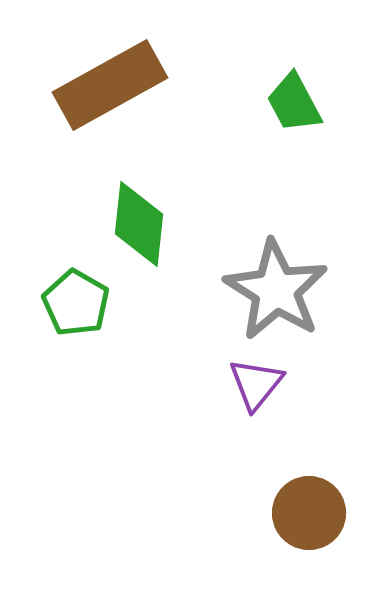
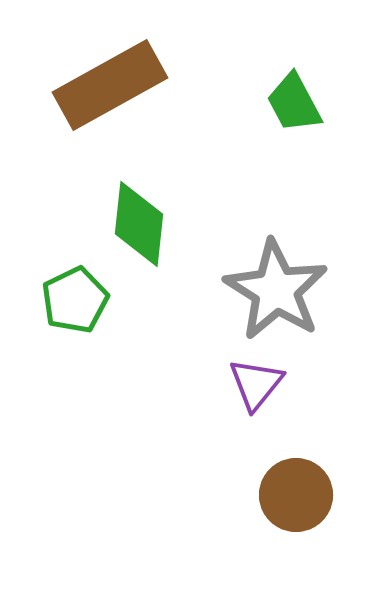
green pentagon: moved 1 px left, 3 px up; rotated 16 degrees clockwise
brown circle: moved 13 px left, 18 px up
